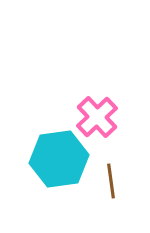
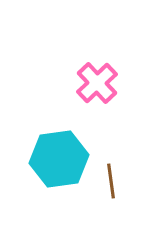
pink cross: moved 34 px up
